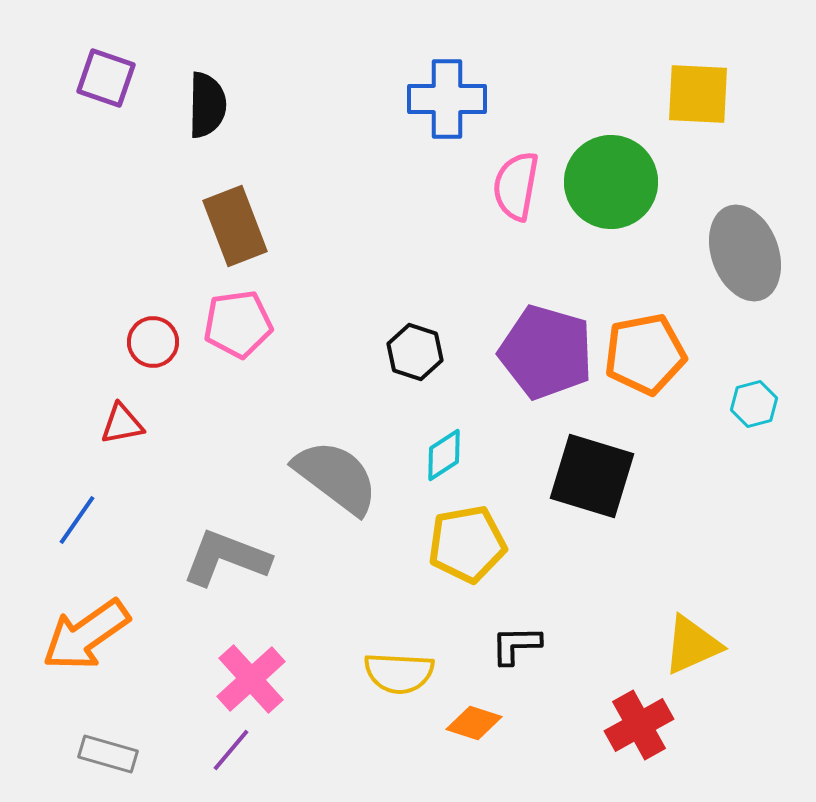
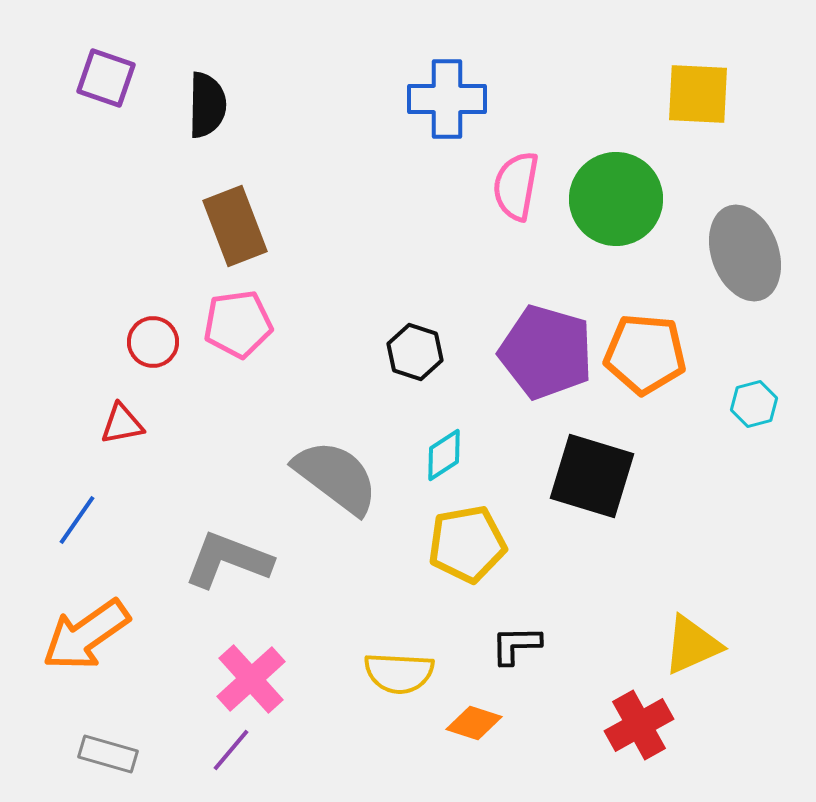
green circle: moved 5 px right, 17 px down
orange pentagon: rotated 16 degrees clockwise
gray L-shape: moved 2 px right, 2 px down
